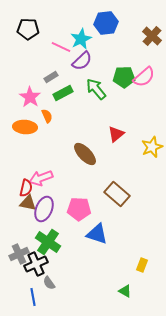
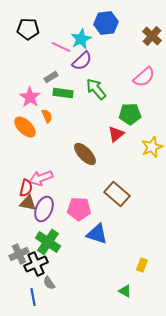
green pentagon: moved 6 px right, 37 px down
green rectangle: rotated 36 degrees clockwise
orange ellipse: rotated 40 degrees clockwise
